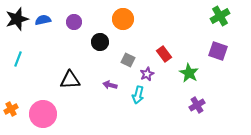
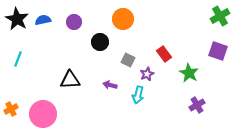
black star: rotated 25 degrees counterclockwise
